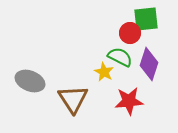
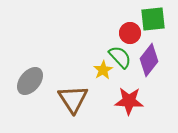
green square: moved 7 px right
green semicircle: rotated 20 degrees clockwise
purple diamond: moved 4 px up; rotated 20 degrees clockwise
yellow star: moved 1 px left, 2 px up; rotated 12 degrees clockwise
gray ellipse: rotated 72 degrees counterclockwise
red star: rotated 8 degrees clockwise
